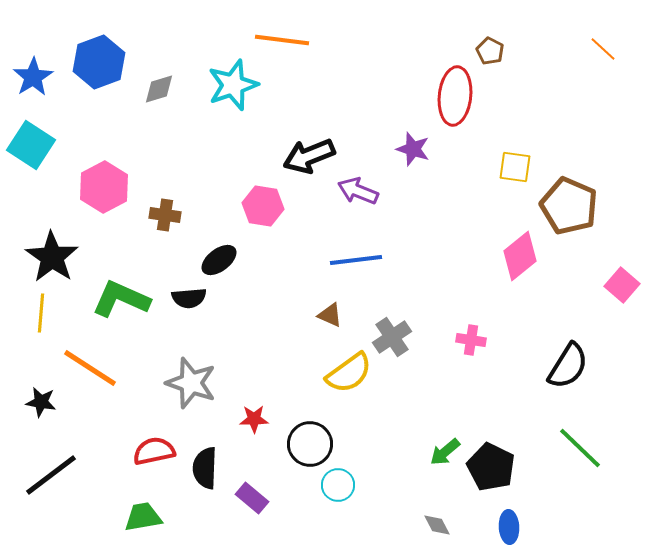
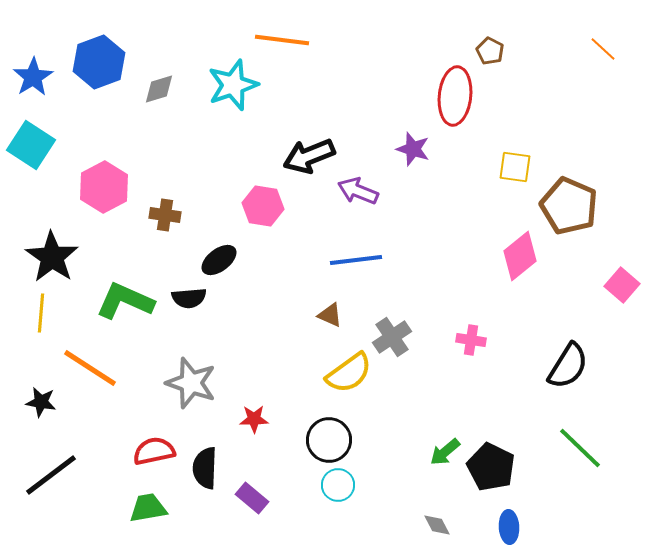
green L-shape at (121, 299): moved 4 px right, 2 px down
black circle at (310, 444): moved 19 px right, 4 px up
green trapezoid at (143, 517): moved 5 px right, 9 px up
